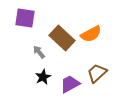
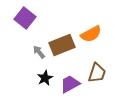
purple square: rotated 30 degrees clockwise
brown rectangle: moved 7 px down; rotated 65 degrees counterclockwise
brown trapezoid: rotated 150 degrees clockwise
black star: moved 2 px right, 1 px down
